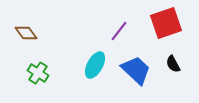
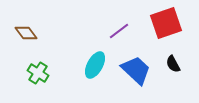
purple line: rotated 15 degrees clockwise
